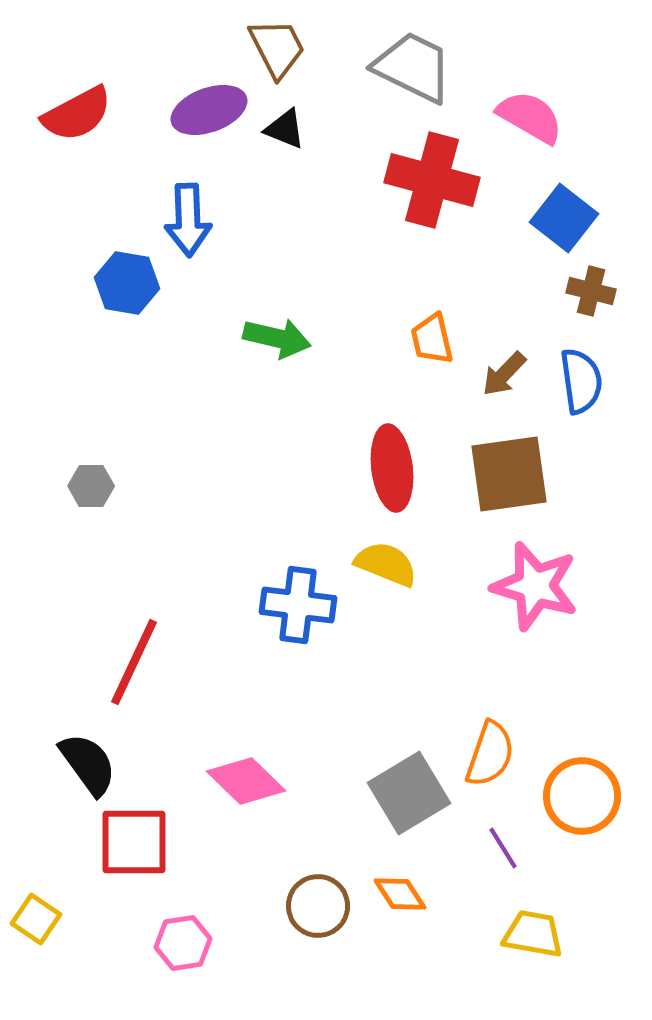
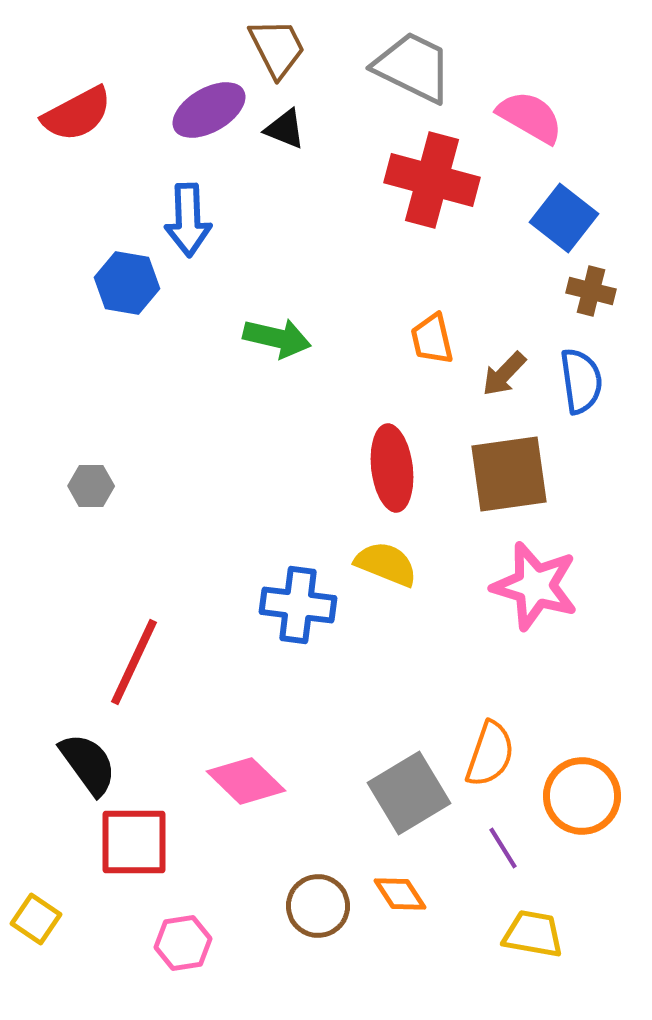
purple ellipse: rotated 10 degrees counterclockwise
